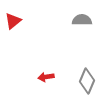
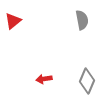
gray semicircle: rotated 78 degrees clockwise
red arrow: moved 2 px left, 2 px down
